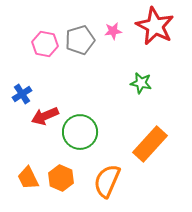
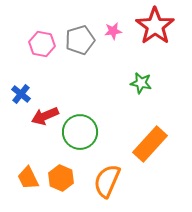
red star: rotated 9 degrees clockwise
pink hexagon: moved 3 px left
blue cross: moved 1 px left; rotated 18 degrees counterclockwise
